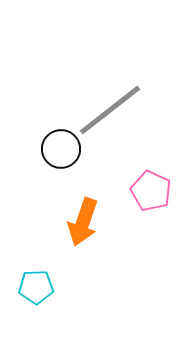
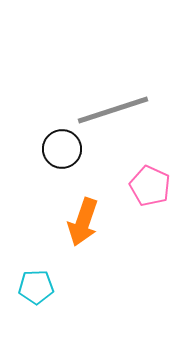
gray line: moved 3 px right; rotated 20 degrees clockwise
black circle: moved 1 px right
pink pentagon: moved 1 px left, 5 px up
